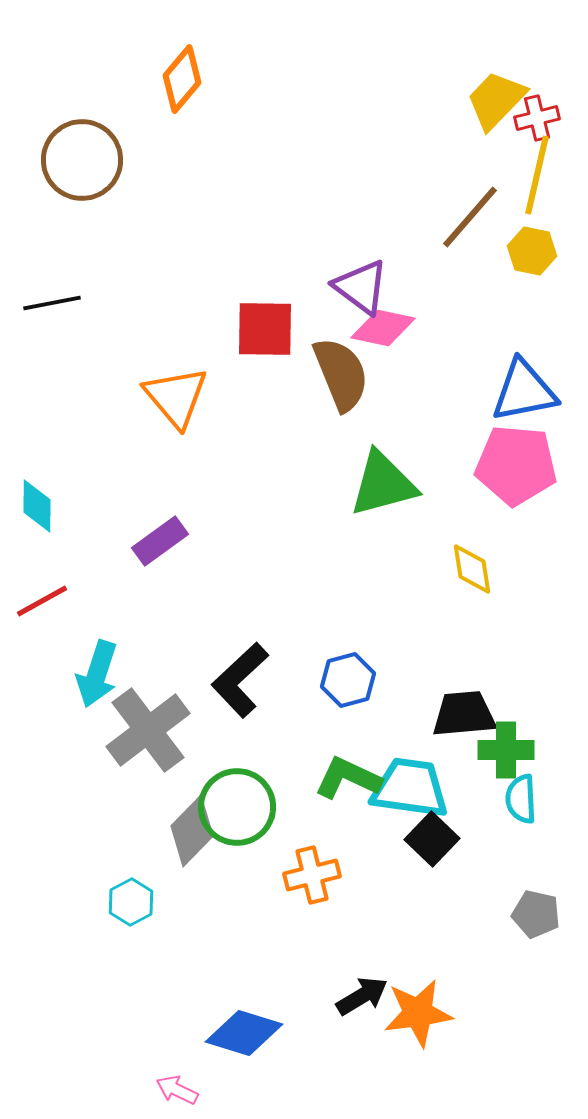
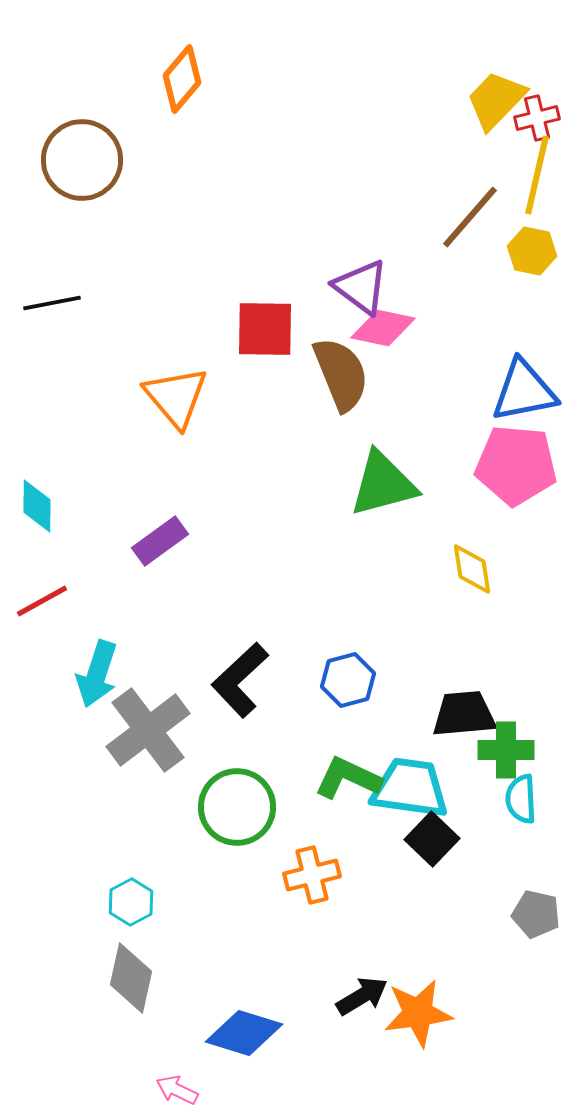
gray diamond: moved 61 px left, 147 px down; rotated 32 degrees counterclockwise
